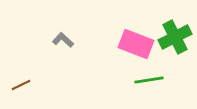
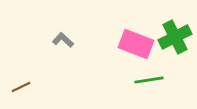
brown line: moved 2 px down
